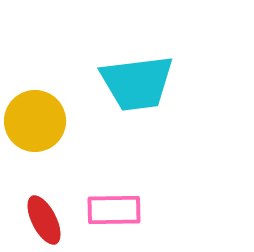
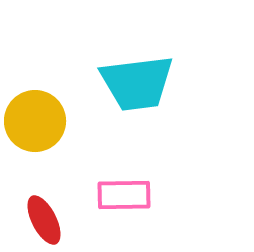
pink rectangle: moved 10 px right, 15 px up
